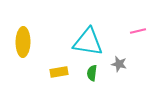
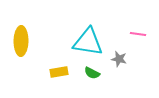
pink line: moved 3 px down; rotated 21 degrees clockwise
yellow ellipse: moved 2 px left, 1 px up
gray star: moved 5 px up
green semicircle: rotated 70 degrees counterclockwise
